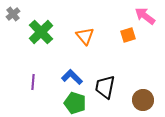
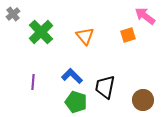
blue L-shape: moved 1 px up
green pentagon: moved 1 px right, 1 px up
